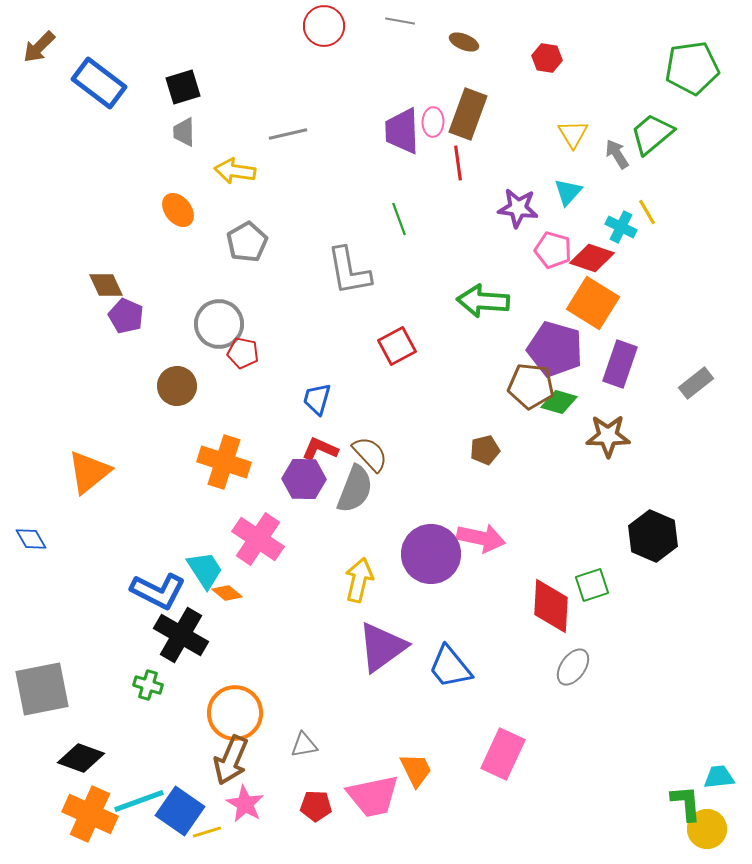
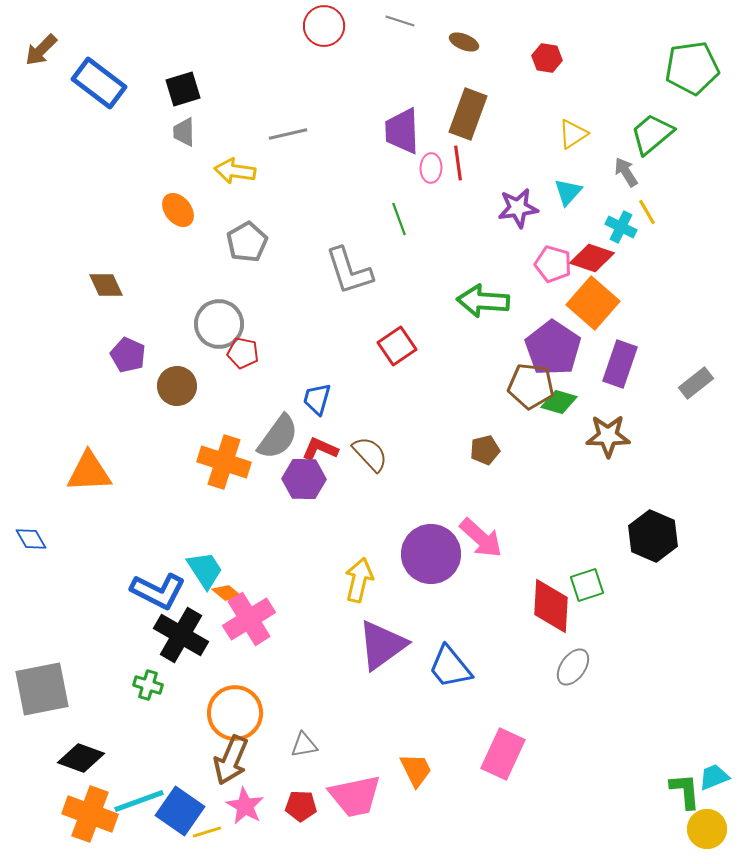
gray line at (400, 21): rotated 8 degrees clockwise
brown arrow at (39, 47): moved 2 px right, 3 px down
black square at (183, 87): moved 2 px down
pink ellipse at (433, 122): moved 2 px left, 46 px down
yellow triangle at (573, 134): rotated 28 degrees clockwise
gray arrow at (617, 154): moved 9 px right, 18 px down
purple star at (518, 208): rotated 15 degrees counterclockwise
pink pentagon at (553, 250): moved 14 px down
gray L-shape at (349, 271): rotated 8 degrees counterclockwise
orange square at (593, 303): rotated 9 degrees clockwise
purple pentagon at (126, 316): moved 2 px right, 39 px down
red square at (397, 346): rotated 6 degrees counterclockwise
purple pentagon at (555, 349): moved 2 px left, 1 px up; rotated 18 degrees clockwise
orange triangle at (89, 472): rotated 36 degrees clockwise
gray semicircle at (355, 489): moved 77 px left, 52 px up; rotated 15 degrees clockwise
pink arrow at (481, 538): rotated 30 degrees clockwise
pink cross at (258, 539): moved 9 px left, 80 px down; rotated 24 degrees clockwise
green square at (592, 585): moved 5 px left
purple triangle at (382, 647): moved 2 px up
cyan trapezoid at (719, 777): moved 5 px left; rotated 16 degrees counterclockwise
pink trapezoid at (373, 796): moved 18 px left
green L-shape at (686, 803): moved 1 px left, 12 px up
pink star at (245, 804): moved 2 px down
red pentagon at (316, 806): moved 15 px left
orange cross at (90, 814): rotated 4 degrees counterclockwise
